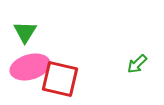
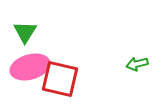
green arrow: rotated 30 degrees clockwise
